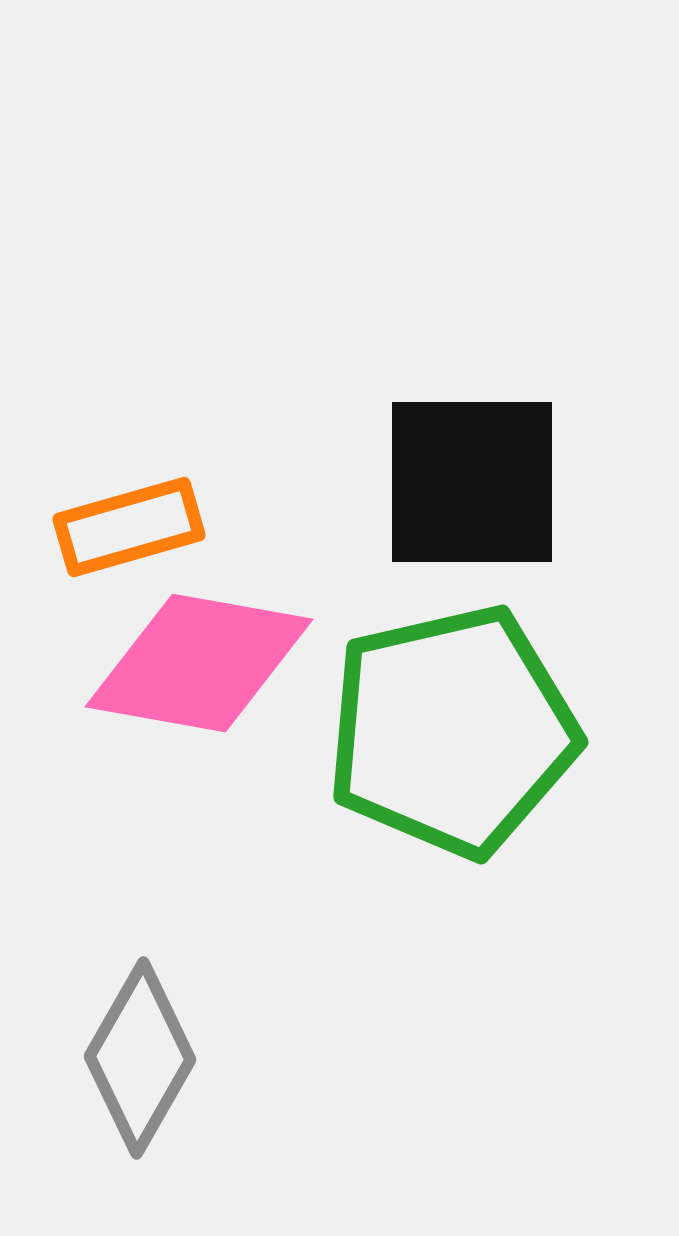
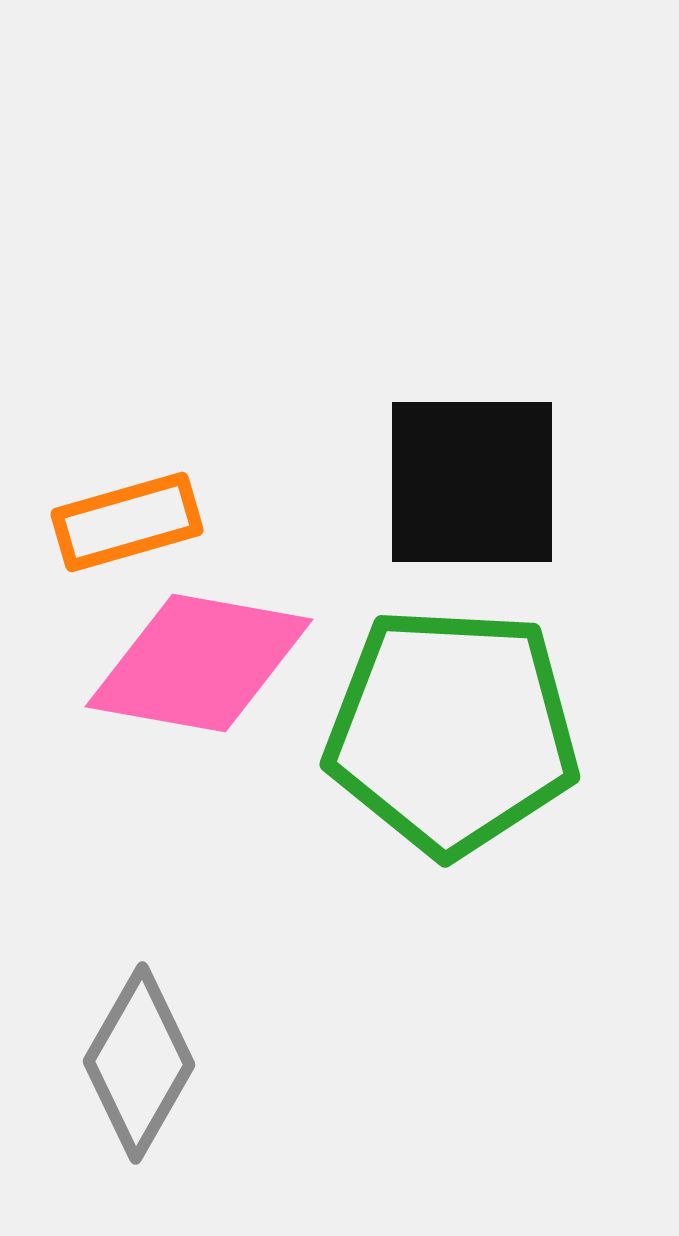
orange rectangle: moved 2 px left, 5 px up
green pentagon: rotated 16 degrees clockwise
gray diamond: moved 1 px left, 5 px down
